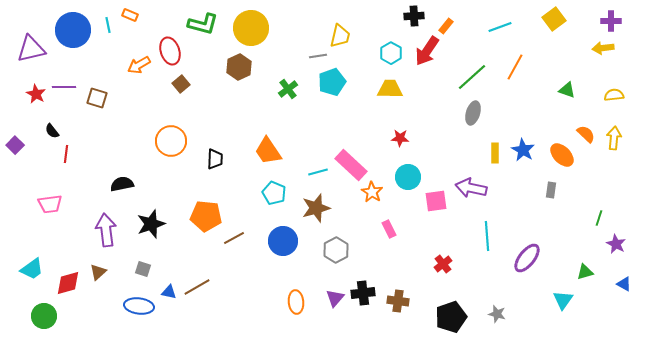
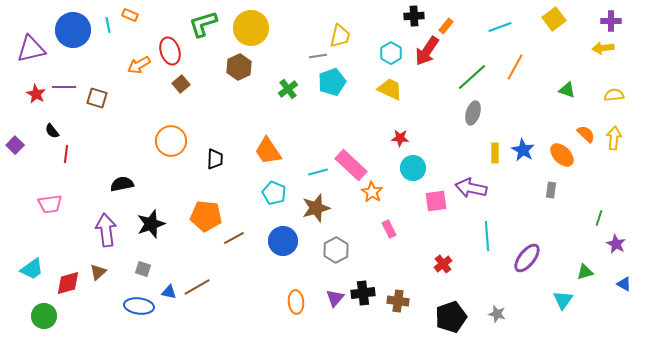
green L-shape at (203, 24): rotated 148 degrees clockwise
yellow trapezoid at (390, 89): rotated 24 degrees clockwise
cyan circle at (408, 177): moved 5 px right, 9 px up
